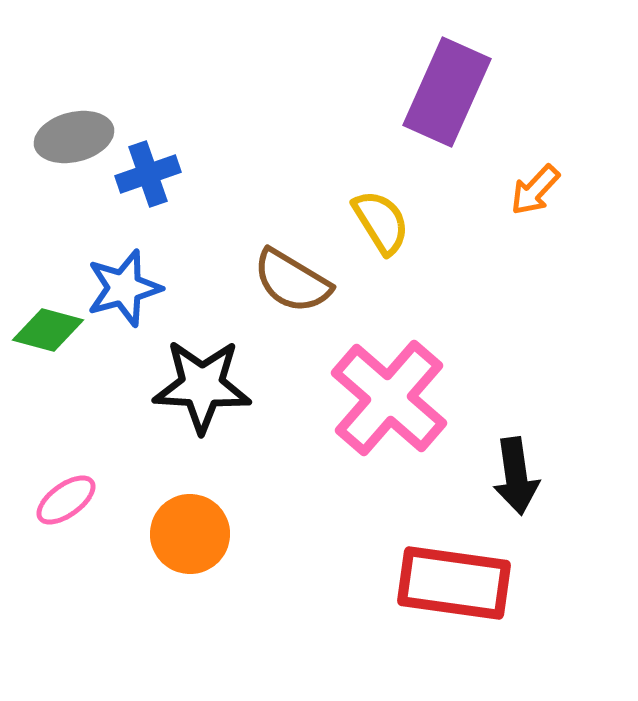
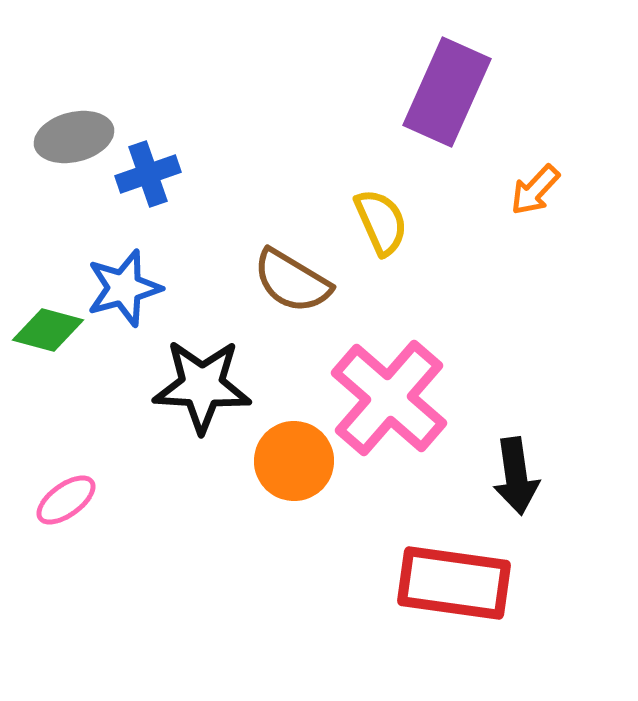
yellow semicircle: rotated 8 degrees clockwise
orange circle: moved 104 px right, 73 px up
